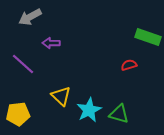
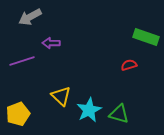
green rectangle: moved 2 px left
purple line: moved 1 px left, 3 px up; rotated 60 degrees counterclockwise
yellow pentagon: rotated 15 degrees counterclockwise
